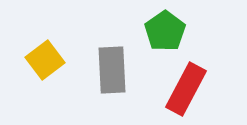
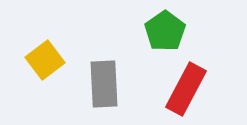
gray rectangle: moved 8 px left, 14 px down
